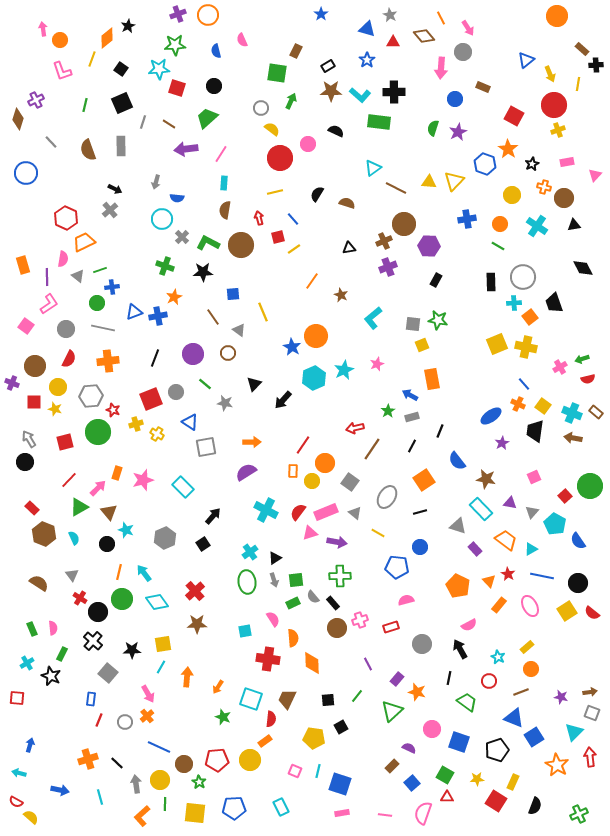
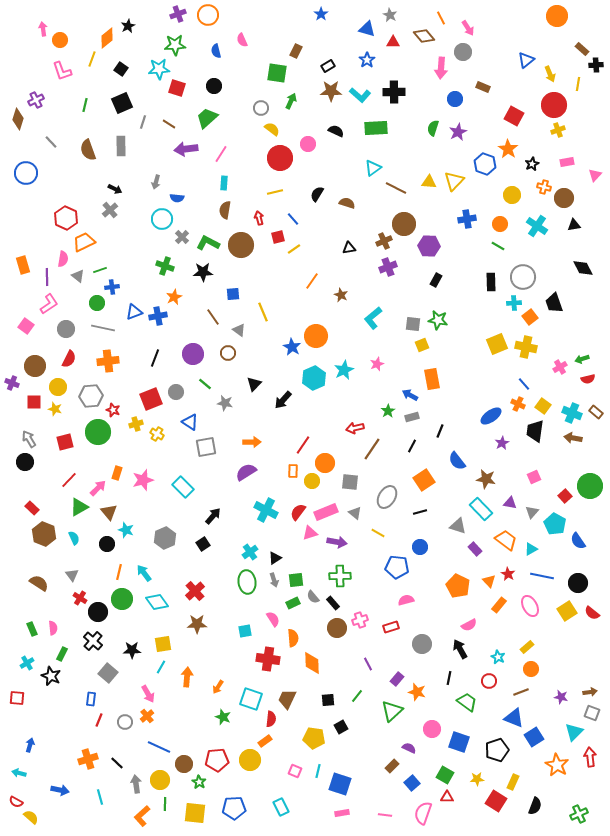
green rectangle at (379, 122): moved 3 px left, 6 px down; rotated 10 degrees counterclockwise
gray square at (350, 482): rotated 30 degrees counterclockwise
